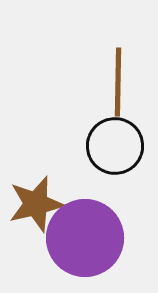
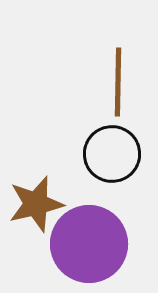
black circle: moved 3 px left, 8 px down
purple circle: moved 4 px right, 6 px down
